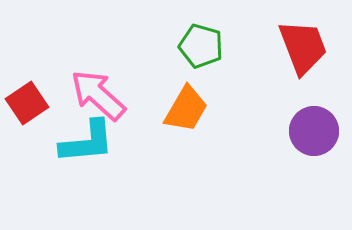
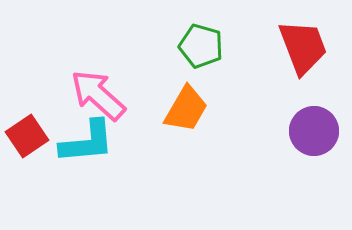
red square: moved 33 px down
